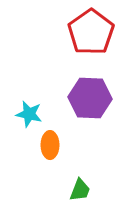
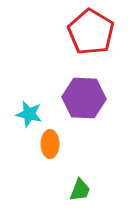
red pentagon: rotated 6 degrees counterclockwise
purple hexagon: moved 6 px left
orange ellipse: moved 1 px up
